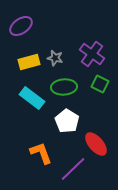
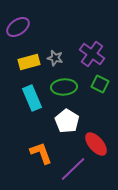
purple ellipse: moved 3 px left, 1 px down
cyan rectangle: rotated 30 degrees clockwise
